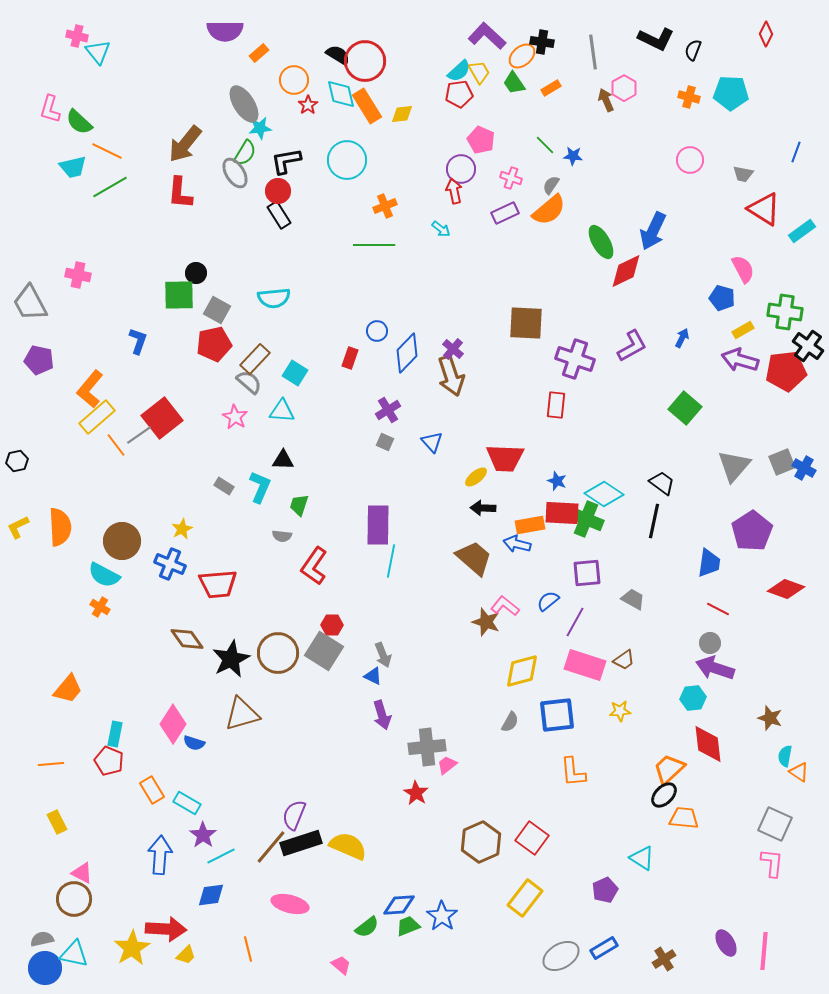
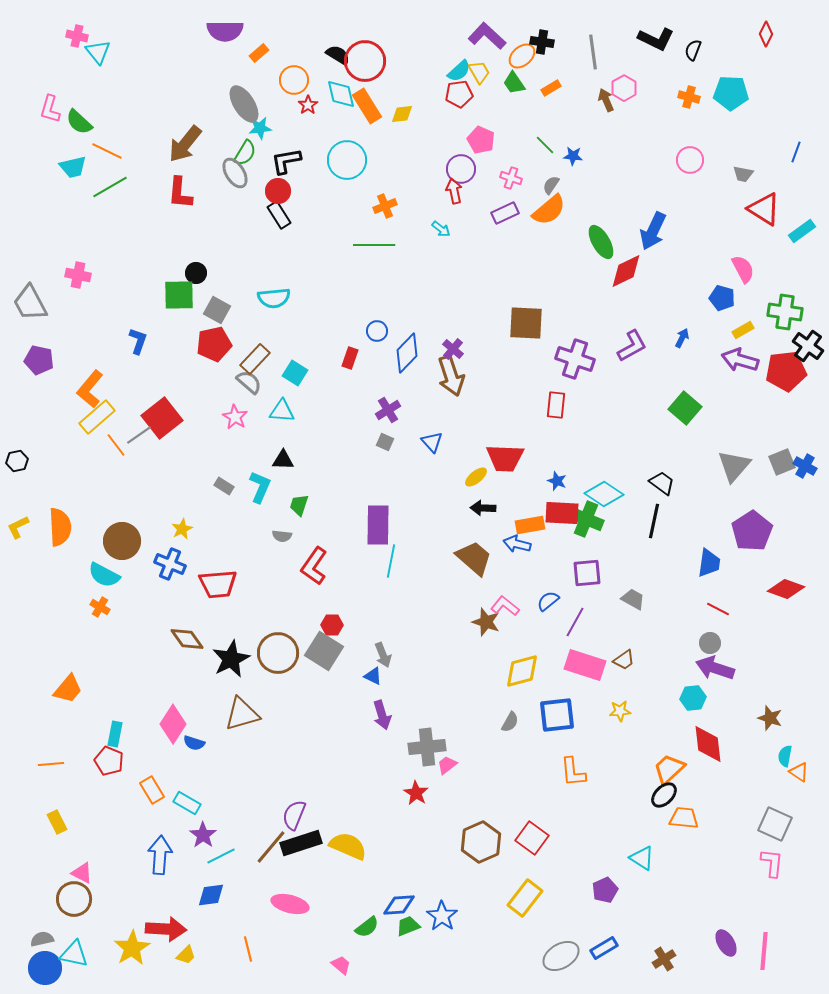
blue cross at (804, 468): moved 1 px right, 2 px up
